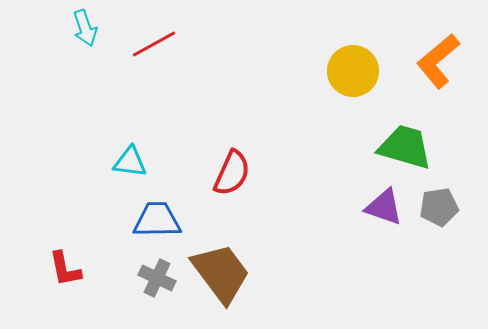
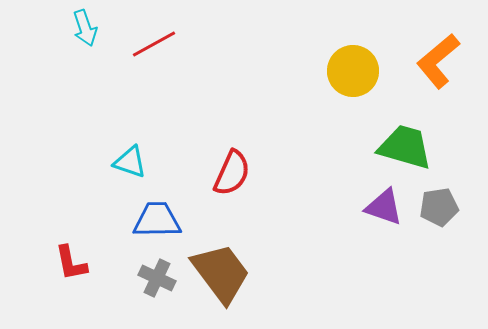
cyan triangle: rotated 12 degrees clockwise
red L-shape: moved 6 px right, 6 px up
